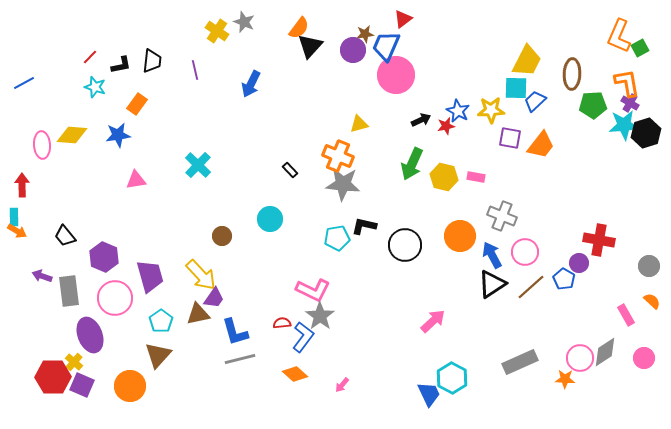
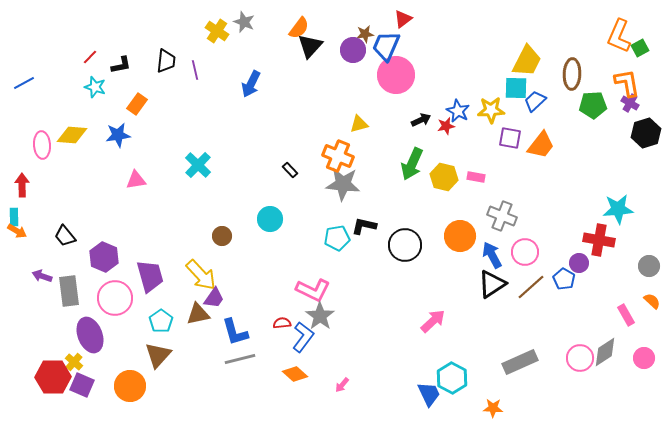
black trapezoid at (152, 61): moved 14 px right
cyan star at (624, 125): moved 6 px left, 84 px down
orange star at (565, 379): moved 72 px left, 29 px down
